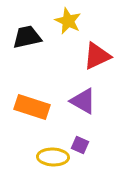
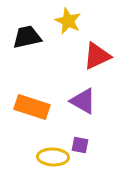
purple square: rotated 12 degrees counterclockwise
